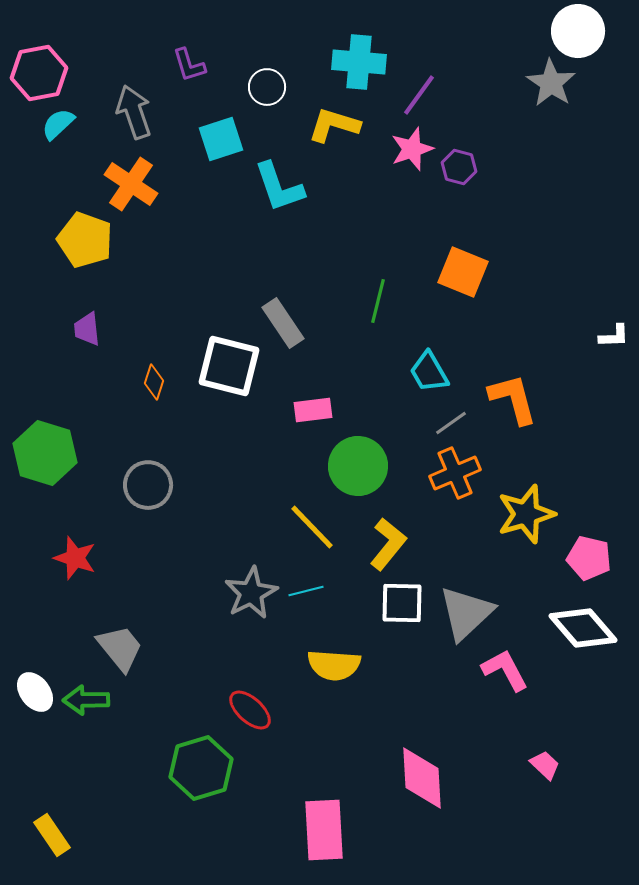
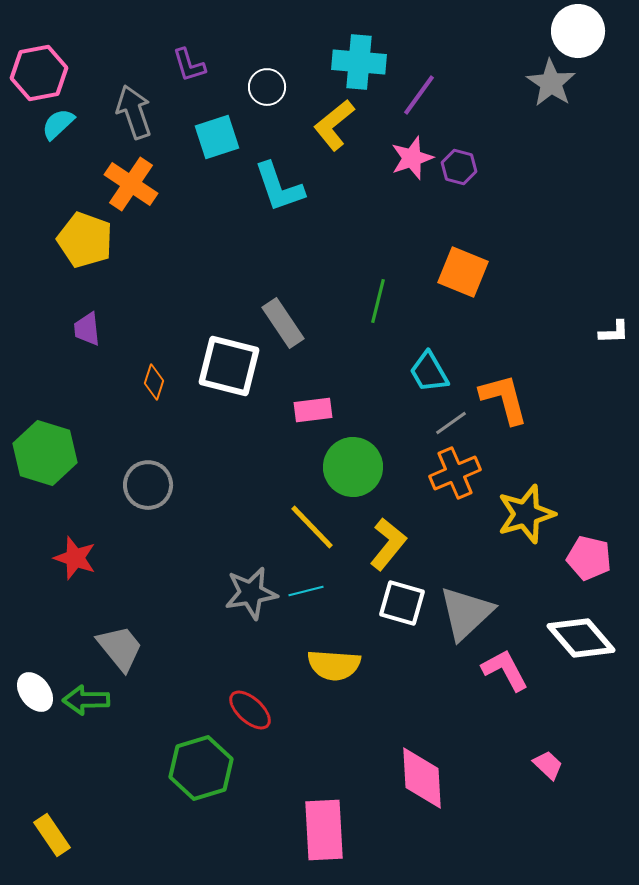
yellow L-shape at (334, 125): rotated 56 degrees counterclockwise
cyan square at (221, 139): moved 4 px left, 2 px up
pink star at (412, 149): moved 9 px down
white L-shape at (614, 336): moved 4 px up
orange L-shape at (513, 399): moved 9 px left
green circle at (358, 466): moved 5 px left, 1 px down
gray star at (251, 593): rotated 18 degrees clockwise
white square at (402, 603): rotated 15 degrees clockwise
white diamond at (583, 628): moved 2 px left, 10 px down
pink trapezoid at (545, 765): moved 3 px right
